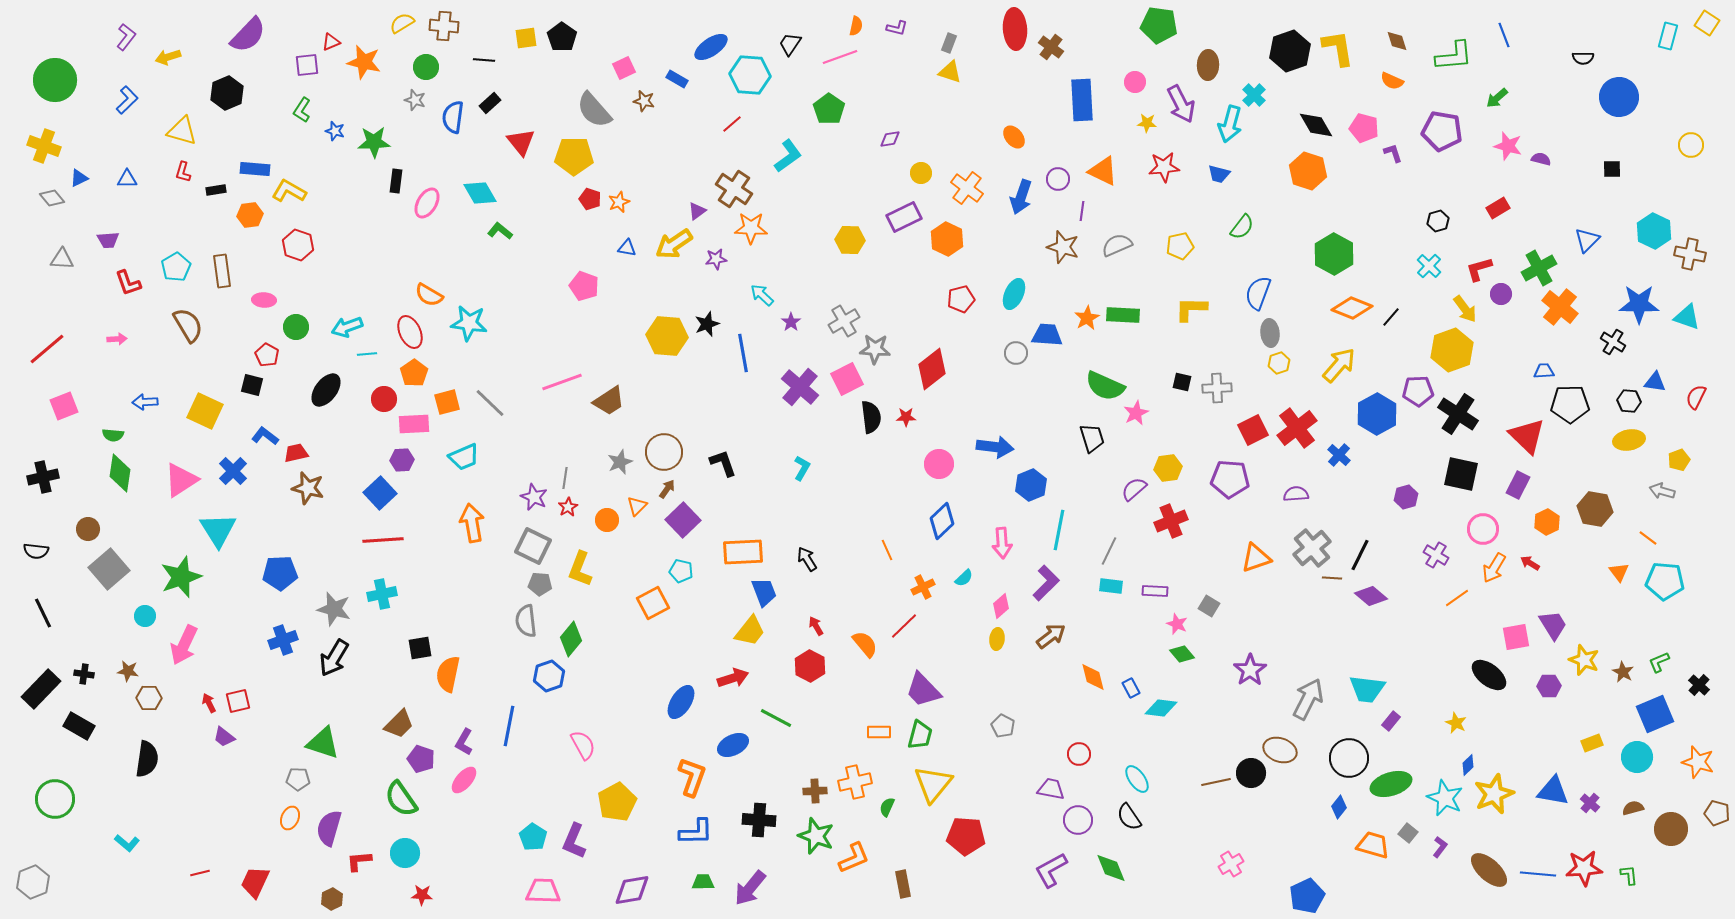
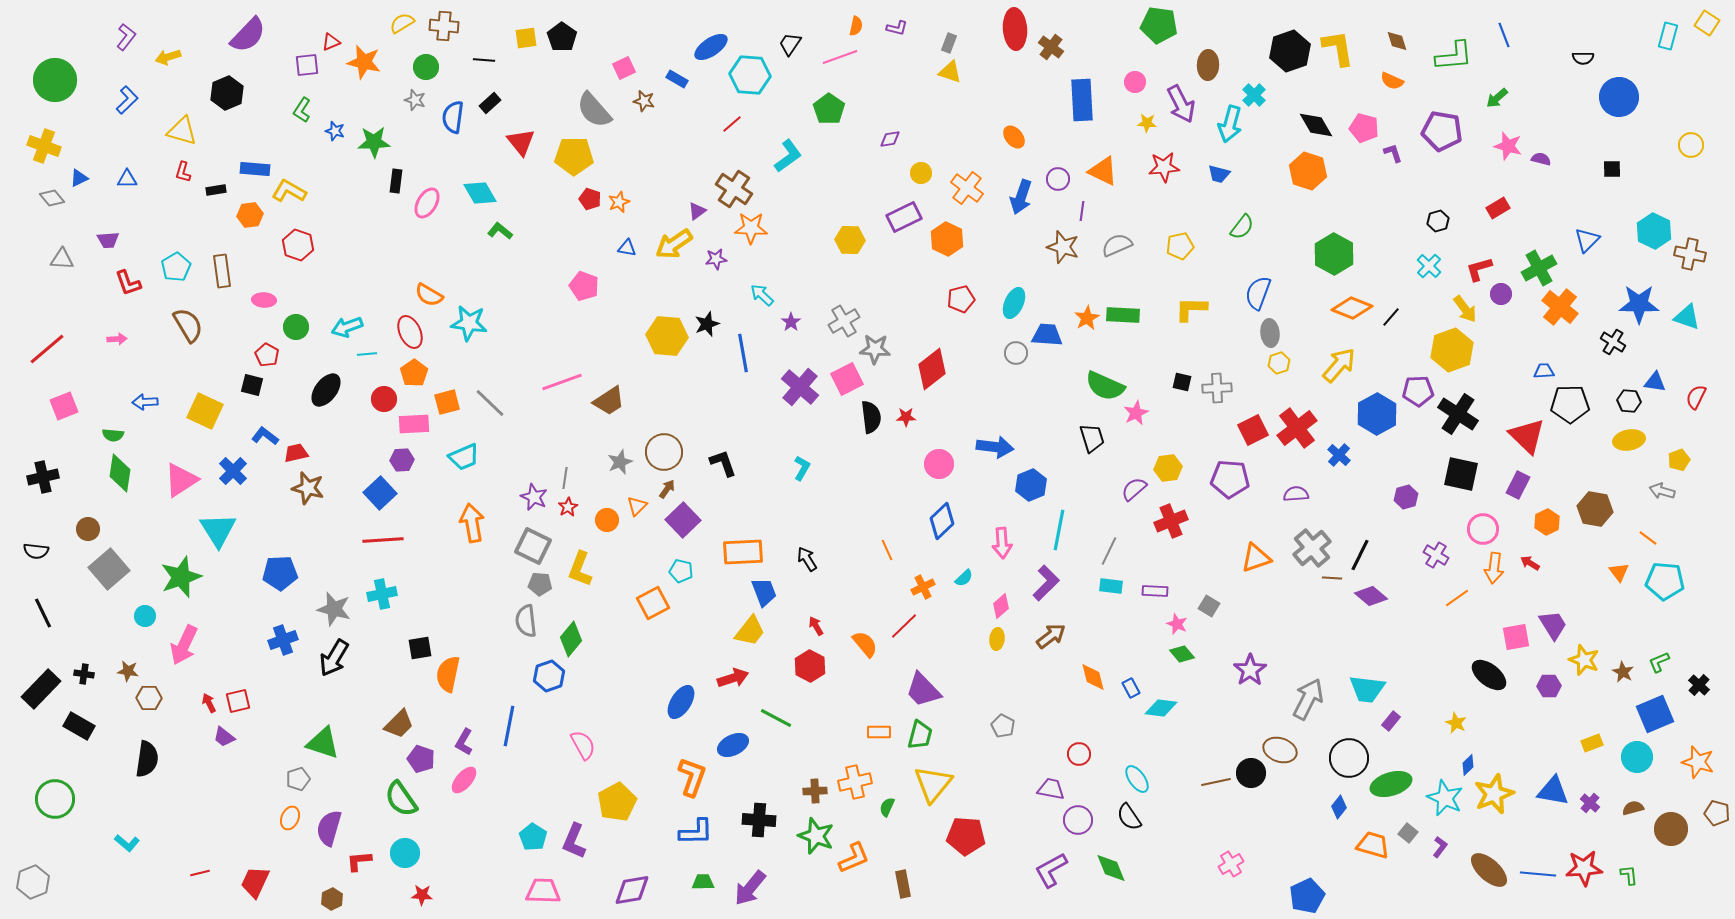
cyan ellipse at (1014, 294): moved 9 px down
orange arrow at (1494, 568): rotated 24 degrees counterclockwise
gray pentagon at (298, 779): rotated 20 degrees counterclockwise
